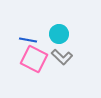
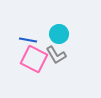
gray L-shape: moved 6 px left, 2 px up; rotated 15 degrees clockwise
